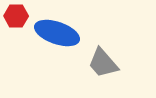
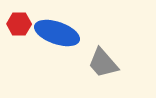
red hexagon: moved 3 px right, 8 px down
